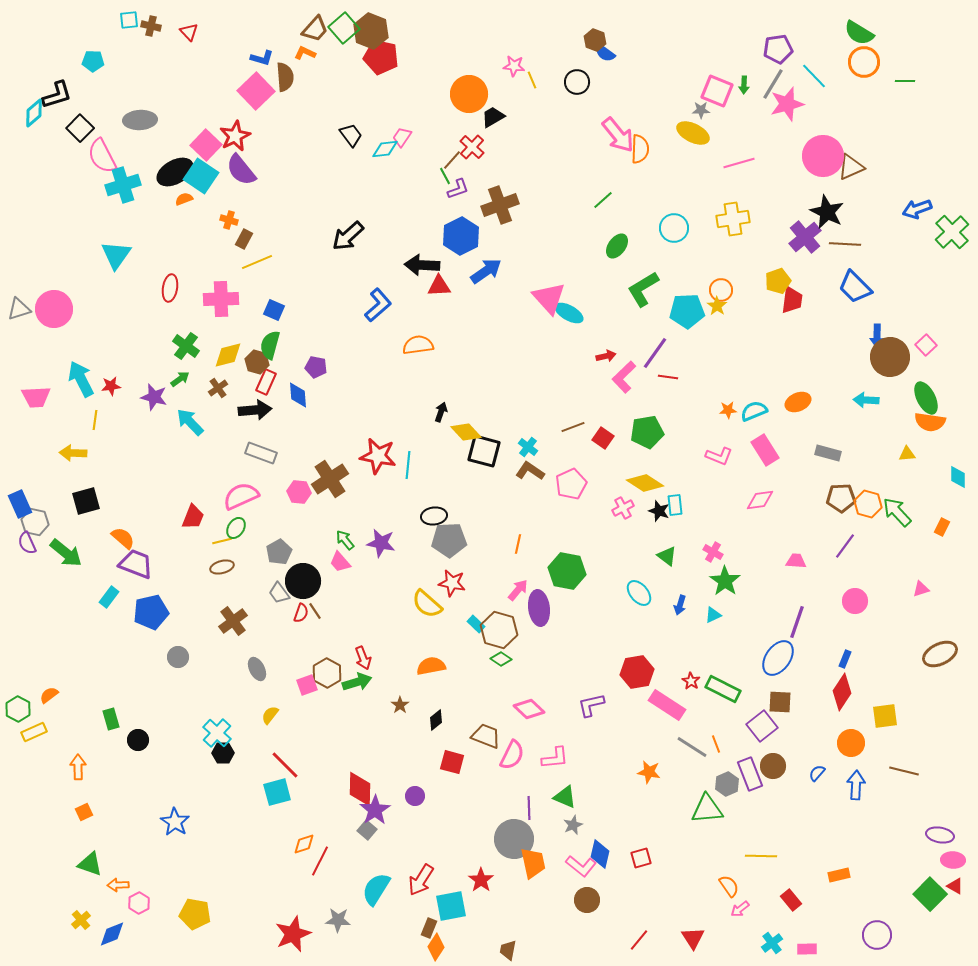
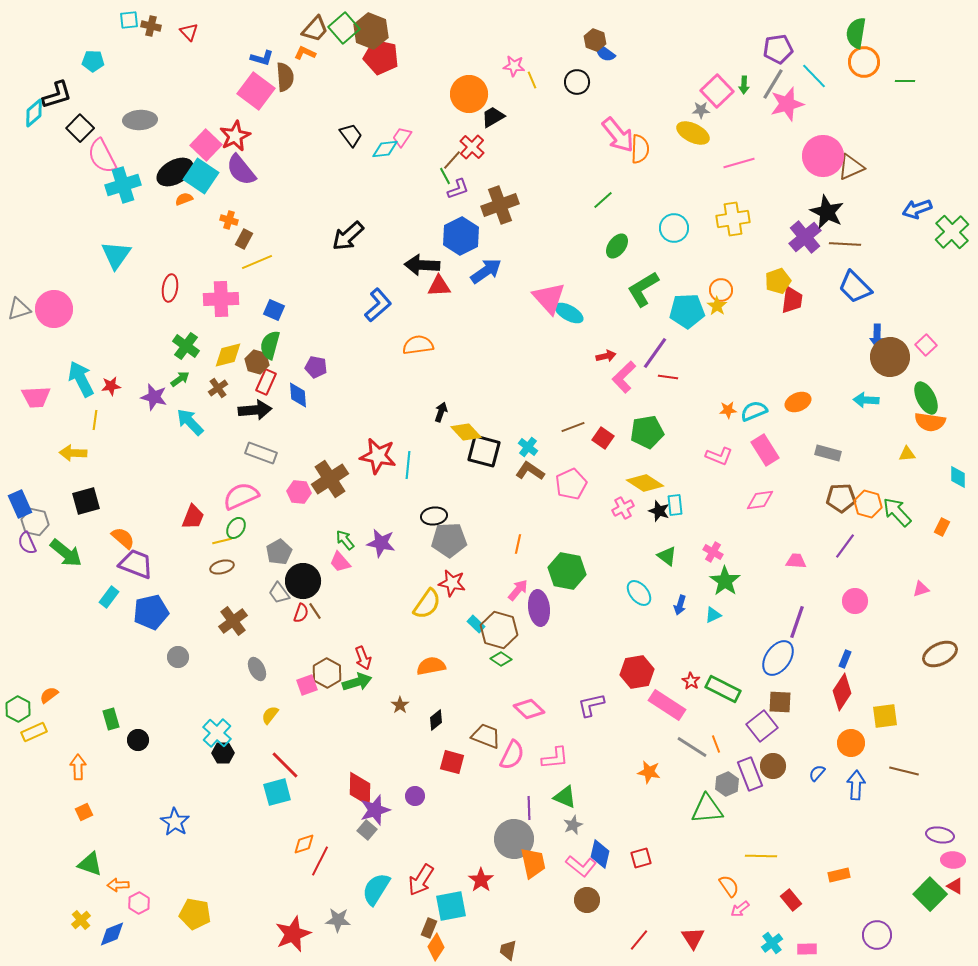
green semicircle at (859, 33): moved 3 px left; rotated 68 degrees clockwise
pink square at (256, 91): rotated 9 degrees counterclockwise
pink square at (717, 91): rotated 24 degrees clockwise
yellow semicircle at (427, 604): rotated 96 degrees counterclockwise
purple star at (375, 810): rotated 16 degrees clockwise
